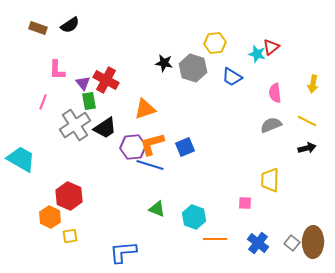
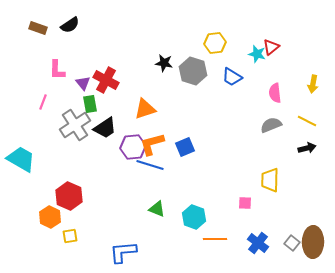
gray hexagon: moved 3 px down
green rectangle: moved 1 px right, 3 px down
